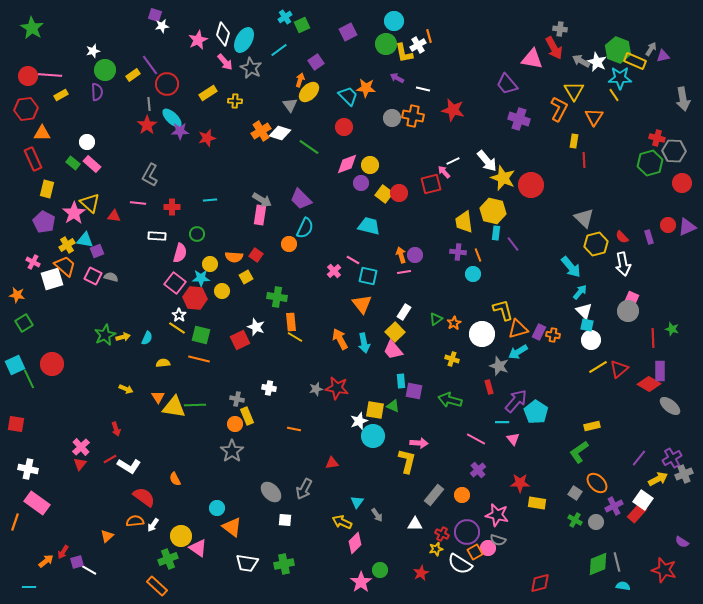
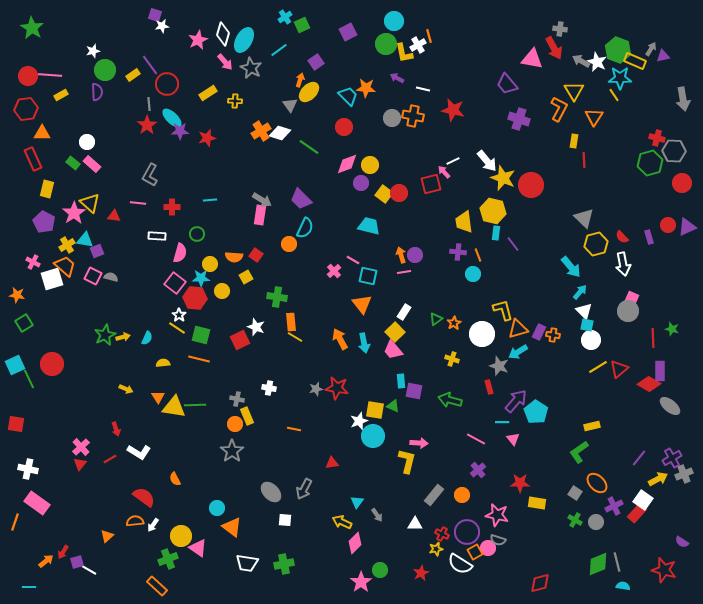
white L-shape at (129, 466): moved 10 px right, 14 px up
